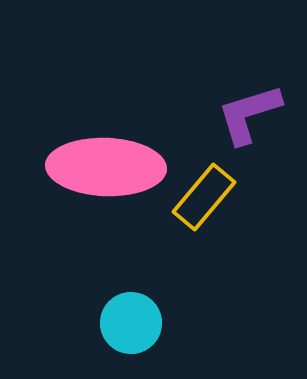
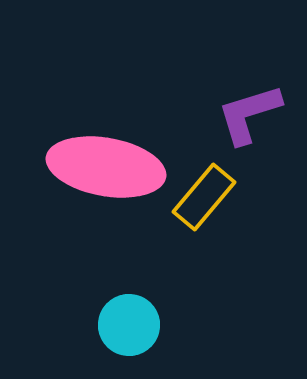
pink ellipse: rotated 8 degrees clockwise
cyan circle: moved 2 px left, 2 px down
